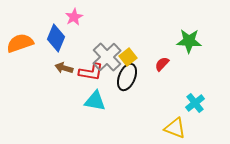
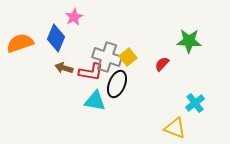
gray cross: rotated 28 degrees counterclockwise
black ellipse: moved 10 px left, 7 px down
